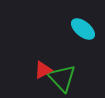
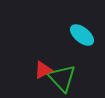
cyan ellipse: moved 1 px left, 6 px down
